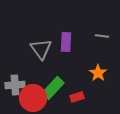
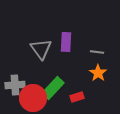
gray line: moved 5 px left, 16 px down
